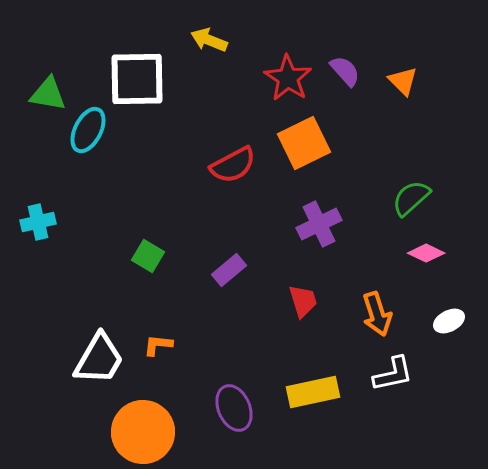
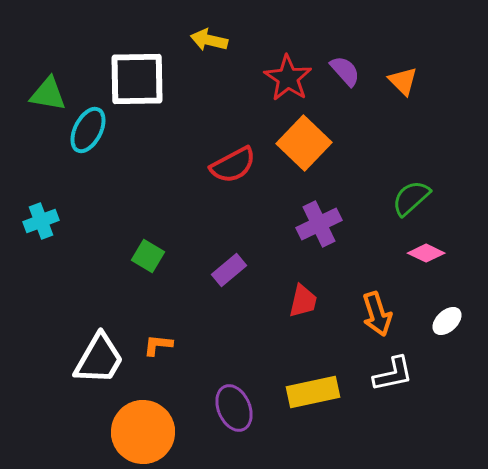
yellow arrow: rotated 9 degrees counterclockwise
orange square: rotated 20 degrees counterclockwise
cyan cross: moved 3 px right, 1 px up; rotated 8 degrees counterclockwise
red trapezoid: rotated 30 degrees clockwise
white ellipse: moved 2 px left; rotated 16 degrees counterclockwise
